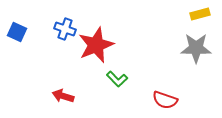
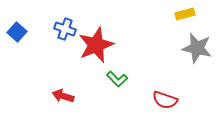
yellow rectangle: moved 15 px left
blue square: rotated 18 degrees clockwise
gray star: moved 1 px right; rotated 12 degrees clockwise
